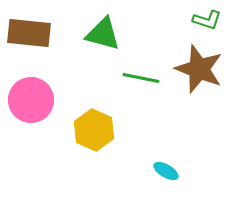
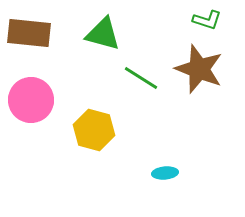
green line: rotated 21 degrees clockwise
yellow hexagon: rotated 9 degrees counterclockwise
cyan ellipse: moved 1 px left, 2 px down; rotated 35 degrees counterclockwise
